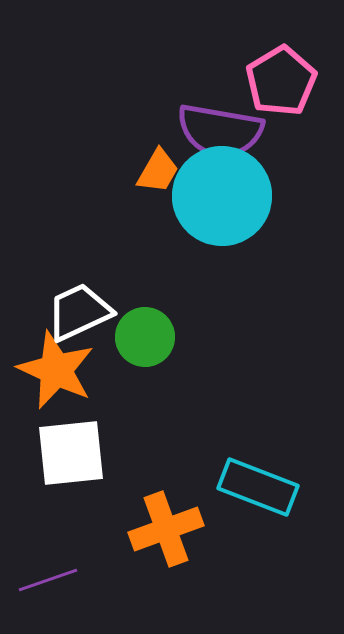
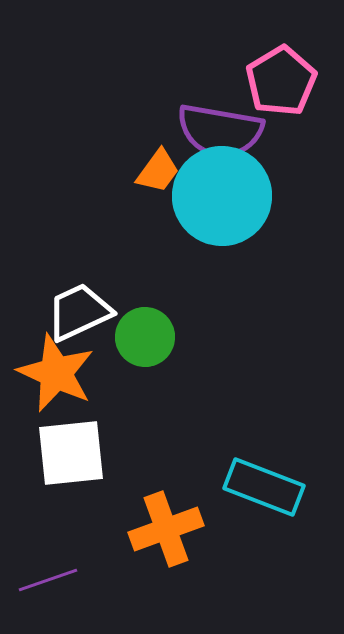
orange trapezoid: rotated 6 degrees clockwise
orange star: moved 3 px down
cyan rectangle: moved 6 px right
